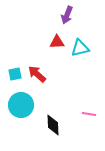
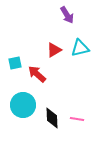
purple arrow: rotated 54 degrees counterclockwise
red triangle: moved 3 px left, 8 px down; rotated 28 degrees counterclockwise
cyan square: moved 11 px up
cyan circle: moved 2 px right
pink line: moved 12 px left, 5 px down
black diamond: moved 1 px left, 7 px up
